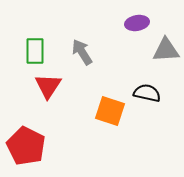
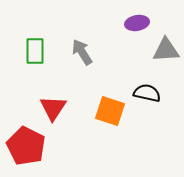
red triangle: moved 5 px right, 22 px down
